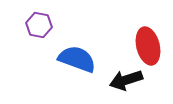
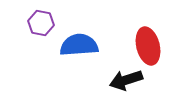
purple hexagon: moved 2 px right, 2 px up
blue semicircle: moved 2 px right, 14 px up; rotated 24 degrees counterclockwise
